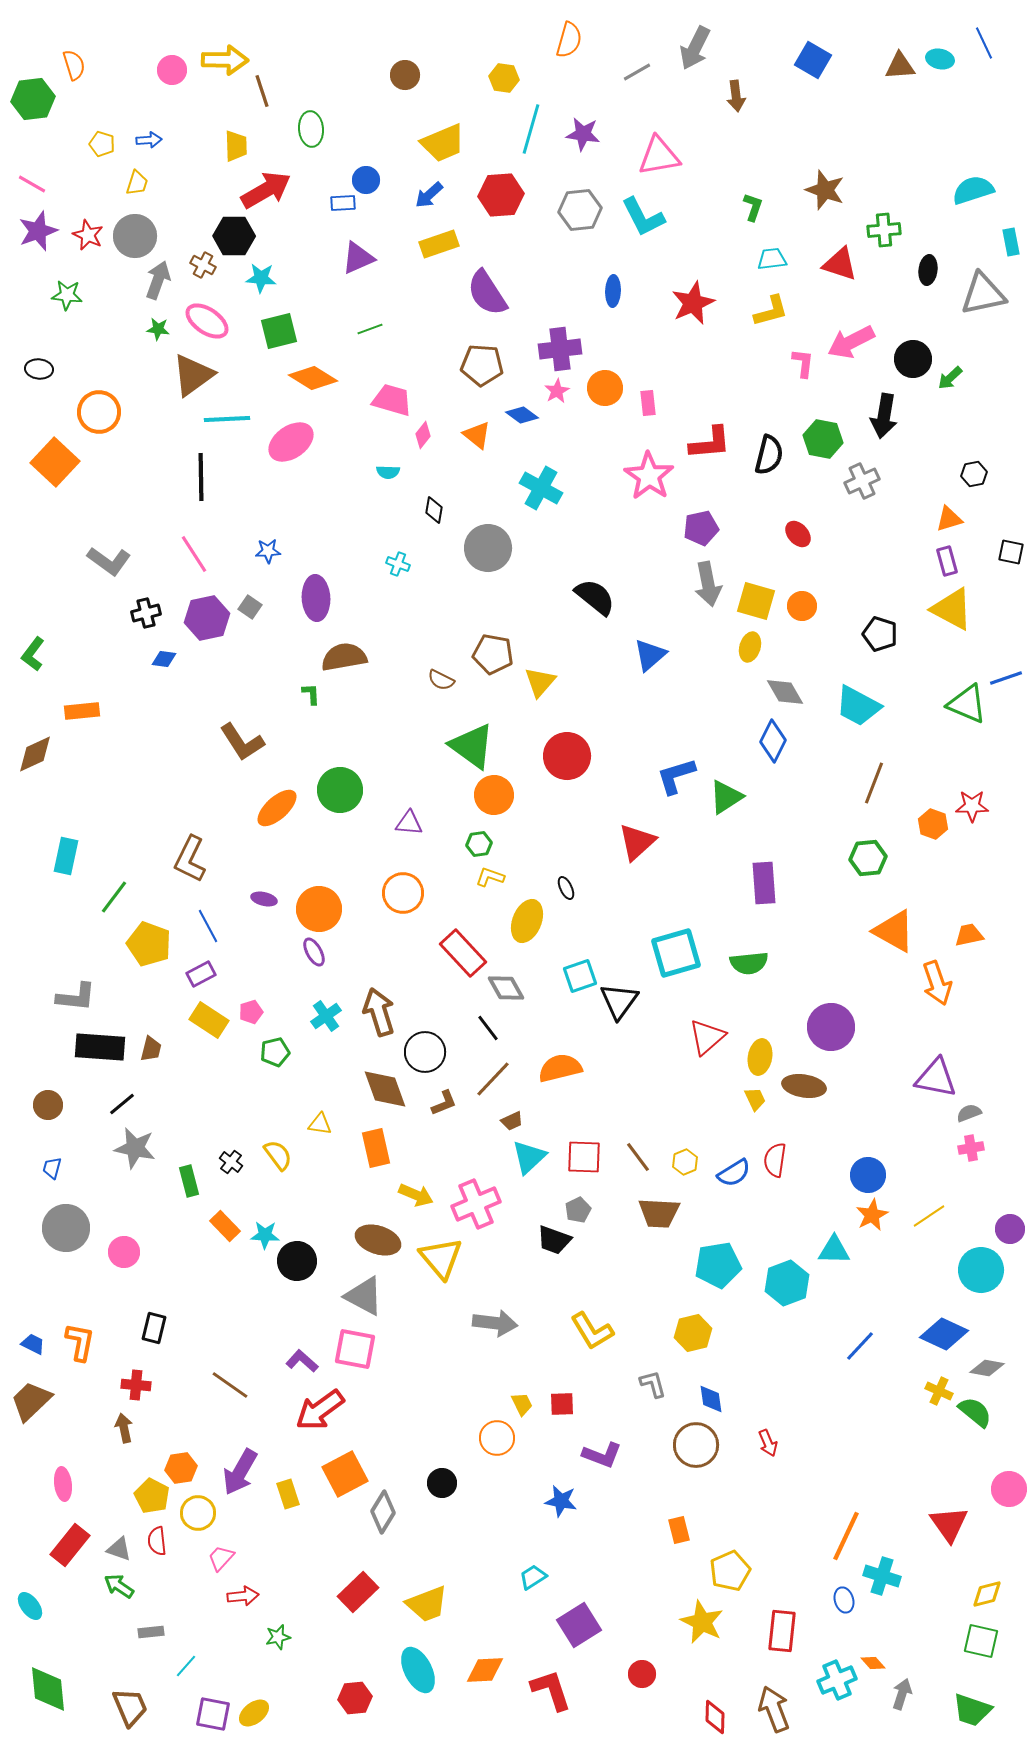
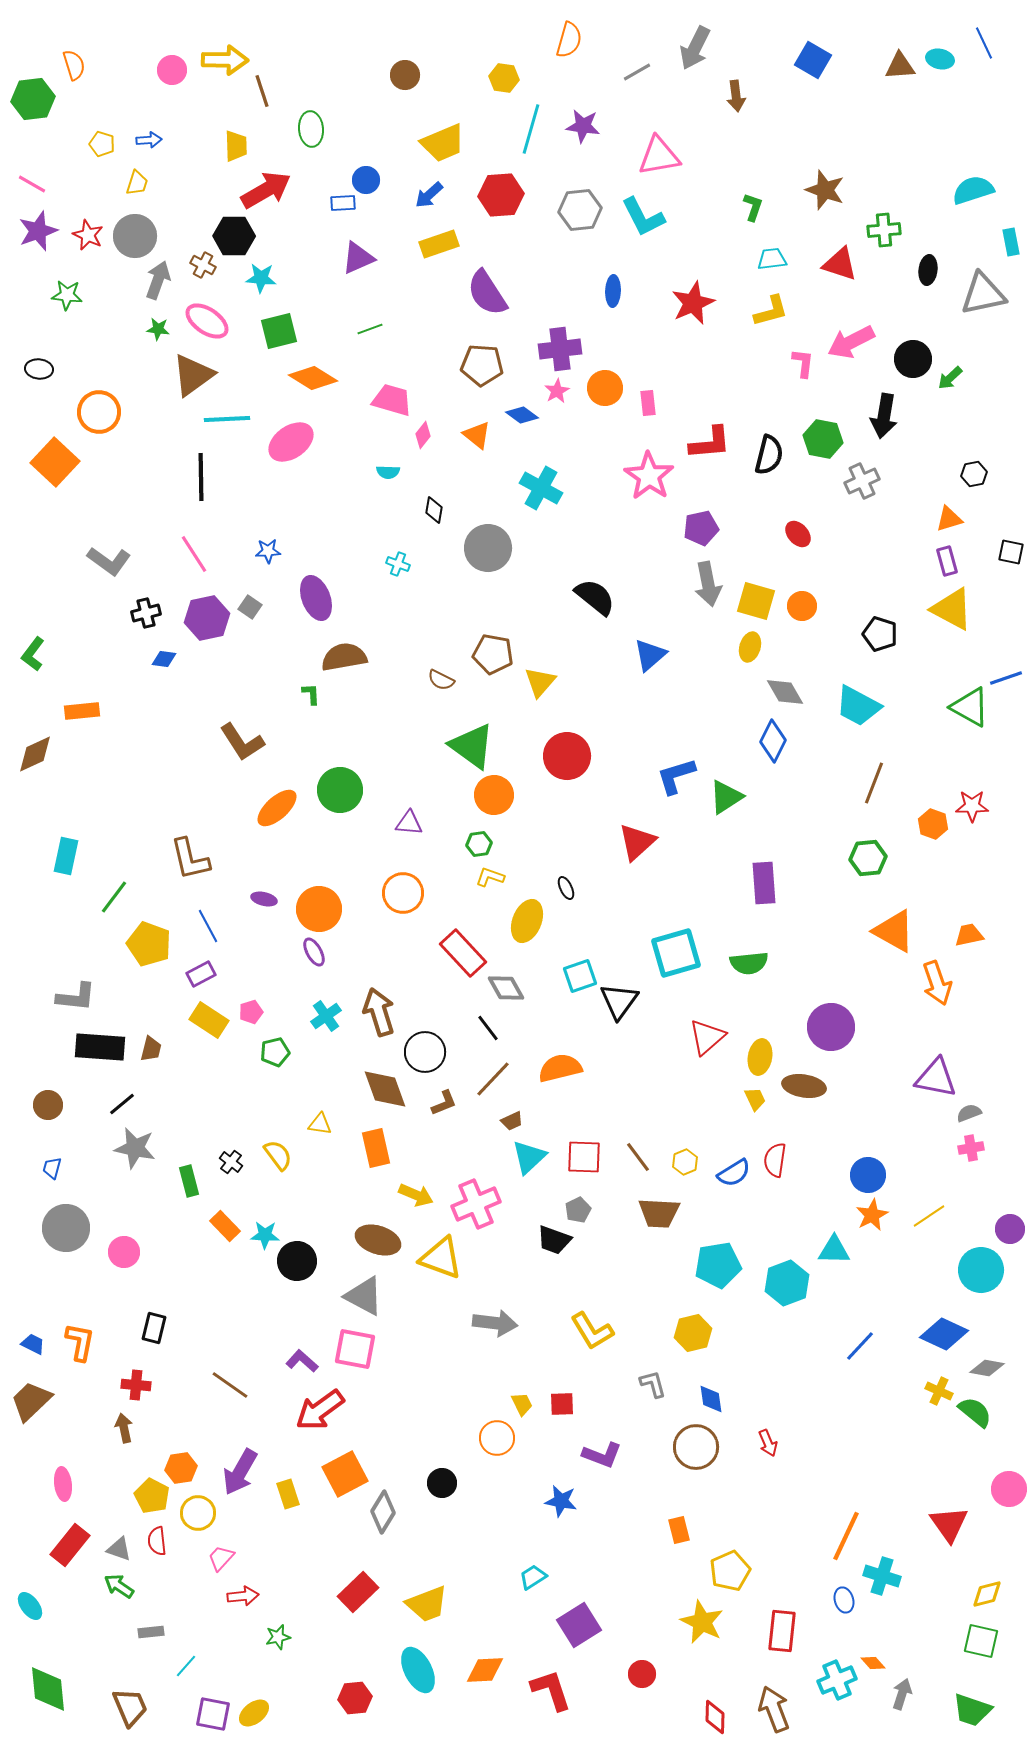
purple star at (583, 134): moved 8 px up
purple ellipse at (316, 598): rotated 18 degrees counterclockwise
green triangle at (967, 704): moved 3 px right, 3 px down; rotated 6 degrees clockwise
brown L-shape at (190, 859): rotated 39 degrees counterclockwise
yellow triangle at (441, 1258): rotated 30 degrees counterclockwise
brown circle at (696, 1445): moved 2 px down
